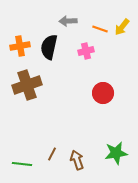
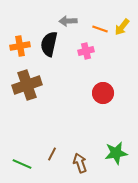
black semicircle: moved 3 px up
brown arrow: moved 3 px right, 3 px down
green line: rotated 18 degrees clockwise
